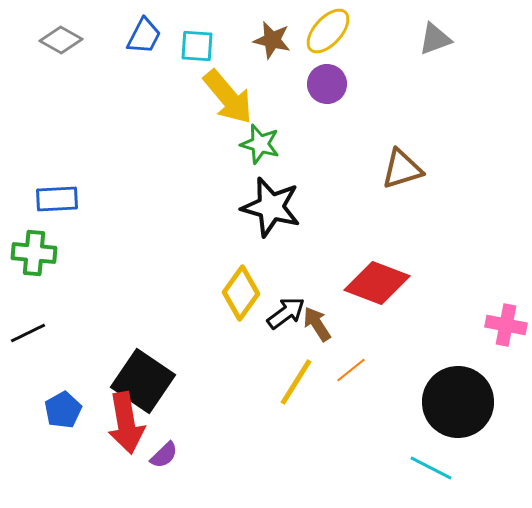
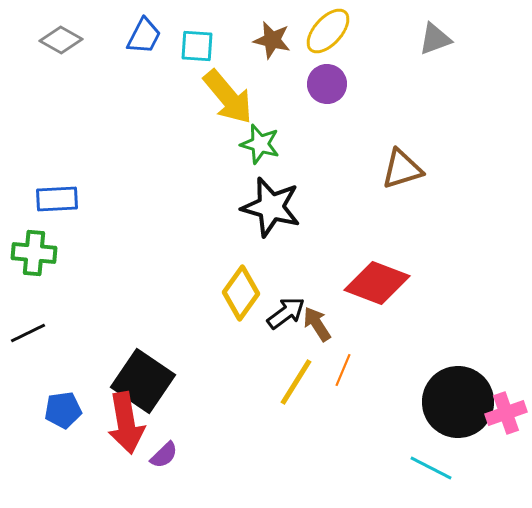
pink cross: moved 88 px down; rotated 30 degrees counterclockwise
orange line: moved 8 px left; rotated 28 degrees counterclockwise
blue pentagon: rotated 21 degrees clockwise
